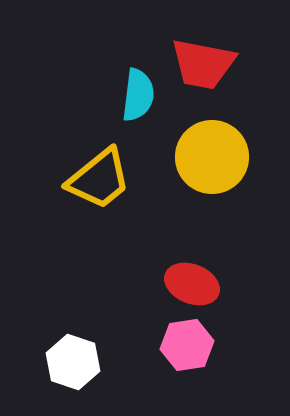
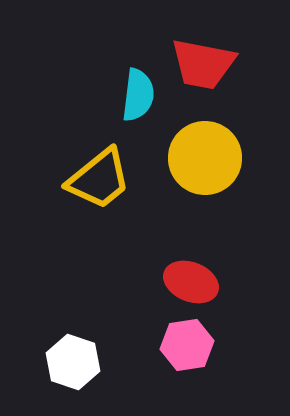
yellow circle: moved 7 px left, 1 px down
red ellipse: moved 1 px left, 2 px up
